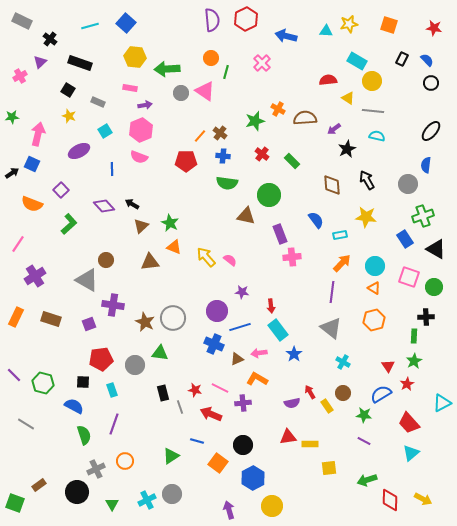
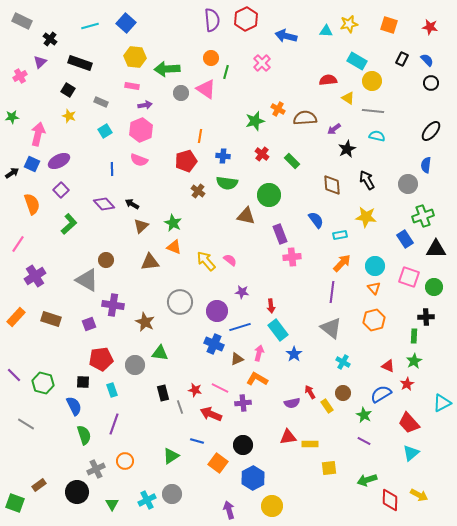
red star at (434, 28): moved 4 px left, 1 px up
pink rectangle at (130, 88): moved 2 px right, 2 px up
pink triangle at (205, 91): moved 1 px right, 2 px up
gray rectangle at (98, 102): moved 3 px right
brown cross at (220, 133): moved 22 px left, 58 px down
orange line at (200, 136): rotated 32 degrees counterclockwise
purple ellipse at (79, 151): moved 20 px left, 10 px down
pink semicircle at (139, 157): moved 3 px down
red pentagon at (186, 161): rotated 15 degrees counterclockwise
orange semicircle at (32, 204): rotated 130 degrees counterclockwise
purple diamond at (104, 206): moved 2 px up
green star at (170, 223): moved 3 px right
black triangle at (436, 249): rotated 30 degrees counterclockwise
yellow arrow at (206, 257): moved 4 px down
orange triangle at (374, 288): rotated 16 degrees clockwise
orange rectangle at (16, 317): rotated 18 degrees clockwise
gray circle at (173, 318): moved 7 px right, 16 px up
pink arrow at (259, 353): rotated 112 degrees clockwise
red triangle at (388, 366): rotated 32 degrees counterclockwise
blue semicircle at (74, 406): rotated 36 degrees clockwise
green star at (364, 415): rotated 21 degrees clockwise
yellow arrow at (423, 499): moved 4 px left, 4 px up
